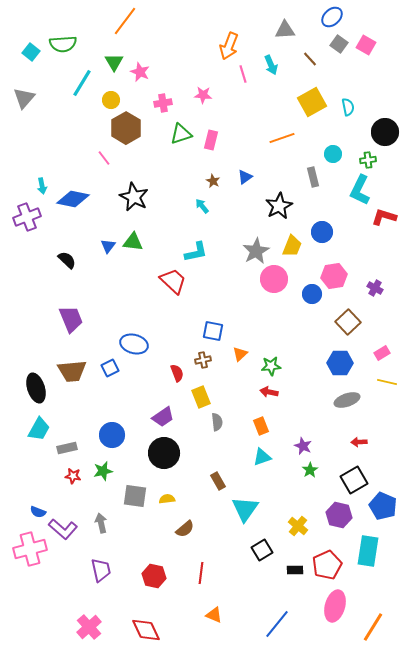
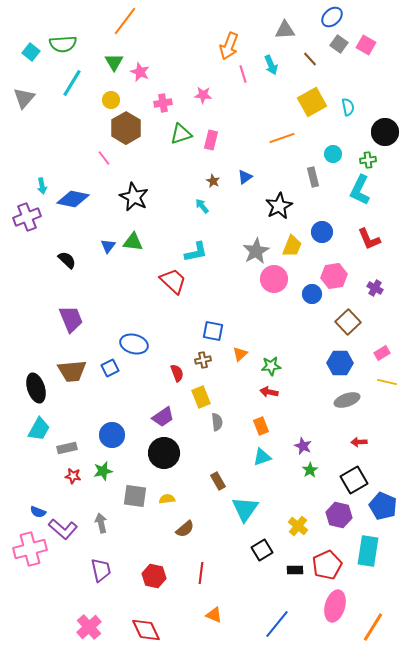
cyan line at (82, 83): moved 10 px left
red L-shape at (384, 217): moved 15 px left, 22 px down; rotated 130 degrees counterclockwise
